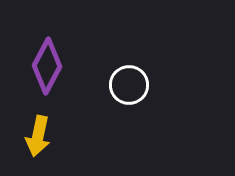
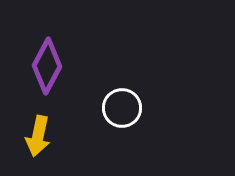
white circle: moved 7 px left, 23 px down
